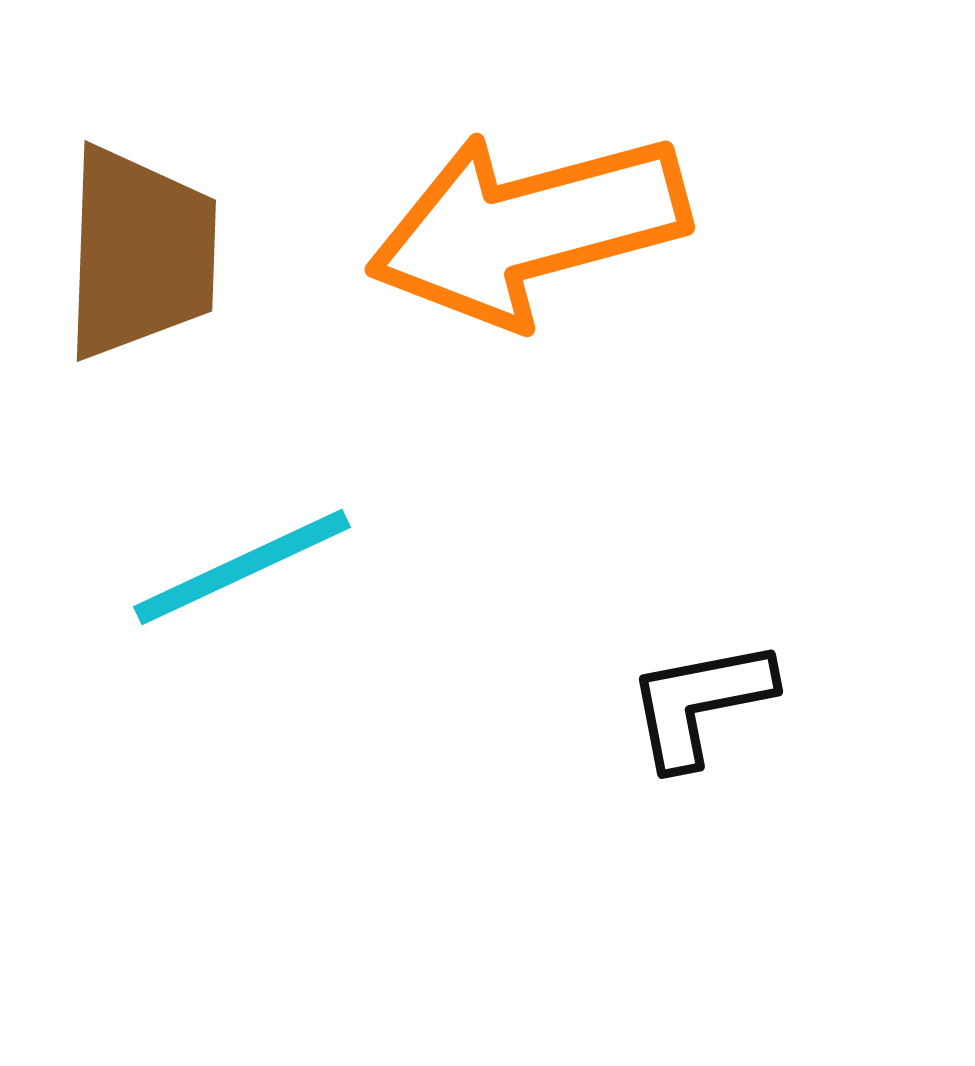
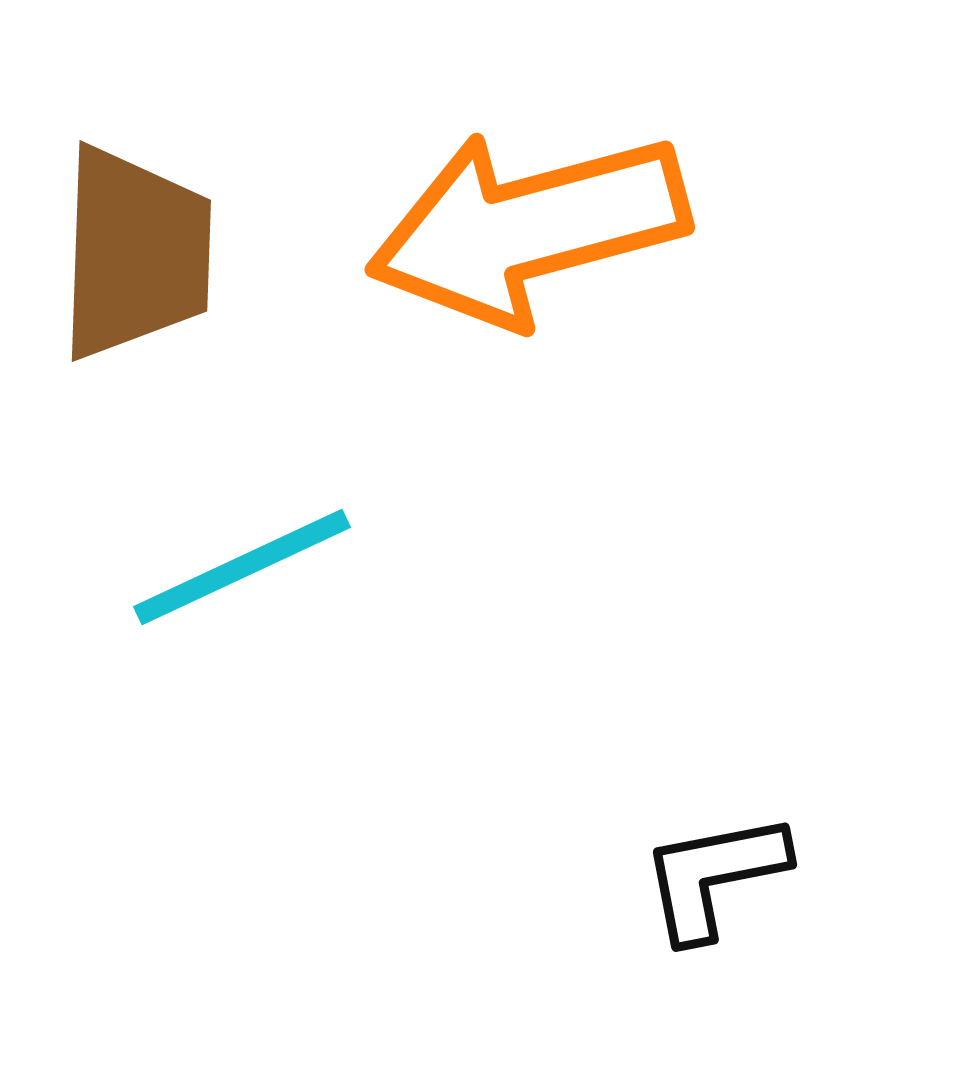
brown trapezoid: moved 5 px left
black L-shape: moved 14 px right, 173 px down
